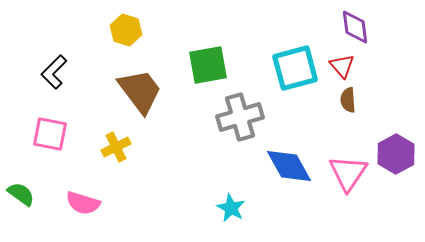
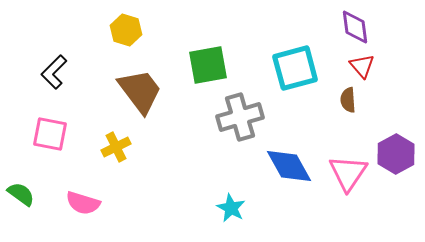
red triangle: moved 20 px right
